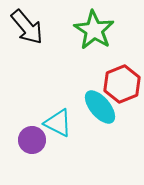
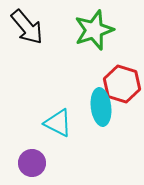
green star: rotated 21 degrees clockwise
red hexagon: rotated 21 degrees counterclockwise
cyan ellipse: moved 1 px right; rotated 33 degrees clockwise
purple circle: moved 23 px down
